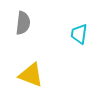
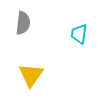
yellow triangle: rotated 44 degrees clockwise
